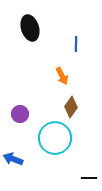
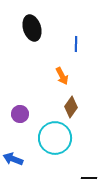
black ellipse: moved 2 px right
